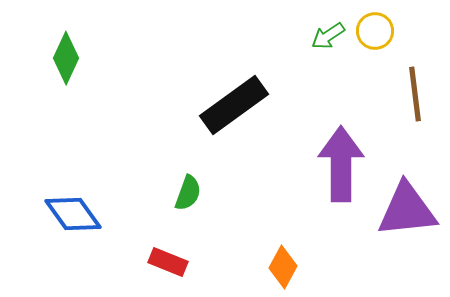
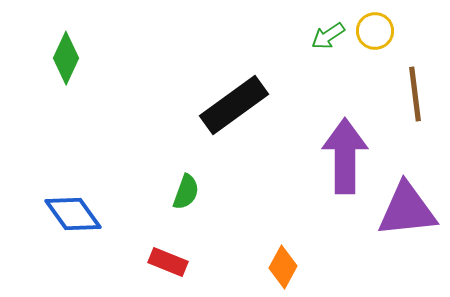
purple arrow: moved 4 px right, 8 px up
green semicircle: moved 2 px left, 1 px up
